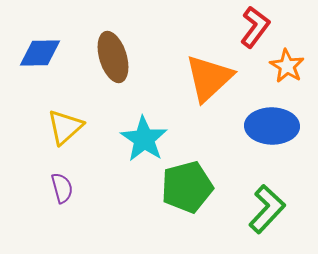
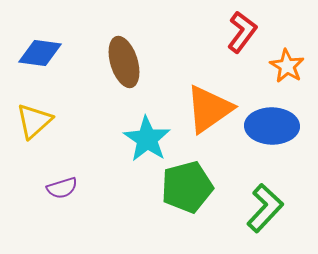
red L-shape: moved 13 px left, 5 px down
blue diamond: rotated 9 degrees clockwise
brown ellipse: moved 11 px right, 5 px down
orange triangle: moved 31 px down; rotated 8 degrees clockwise
yellow triangle: moved 31 px left, 6 px up
cyan star: moved 3 px right
purple semicircle: rotated 88 degrees clockwise
green L-shape: moved 2 px left, 1 px up
